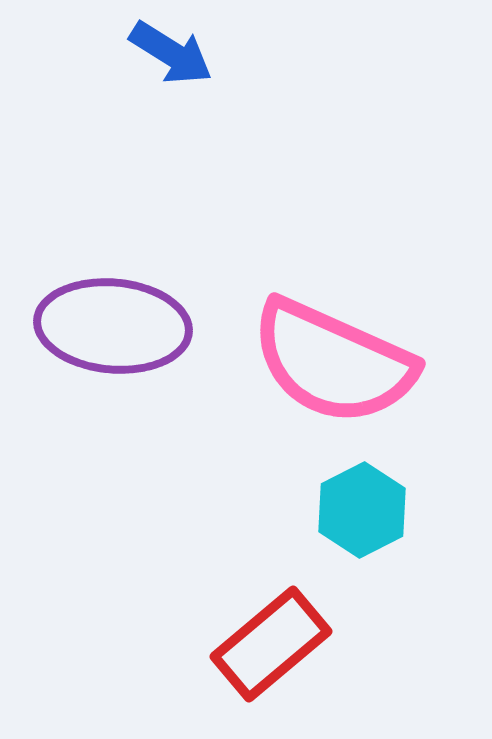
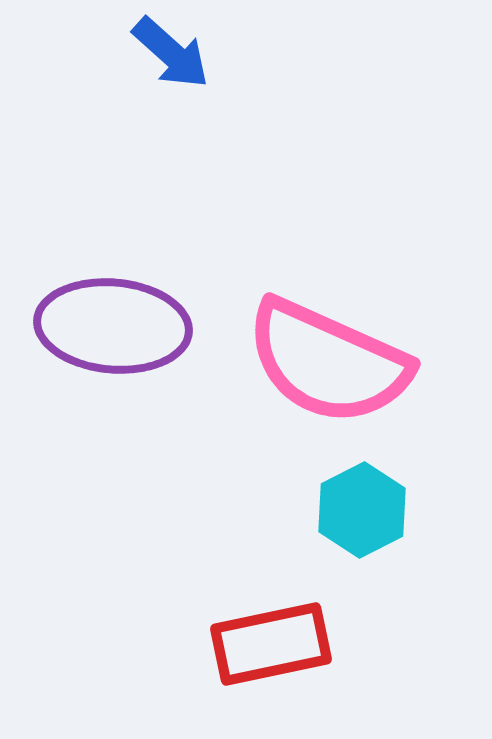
blue arrow: rotated 10 degrees clockwise
pink semicircle: moved 5 px left
red rectangle: rotated 28 degrees clockwise
